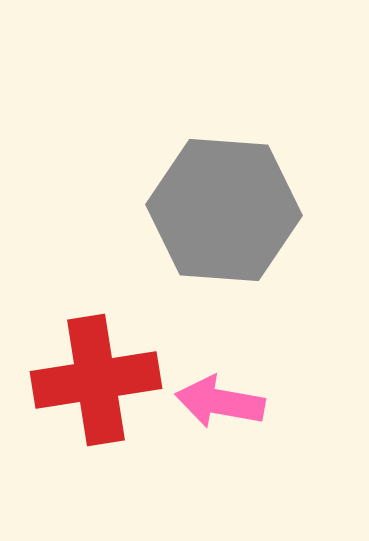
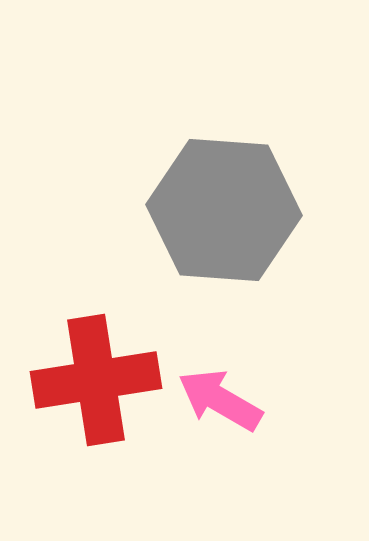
pink arrow: moved 2 px up; rotated 20 degrees clockwise
